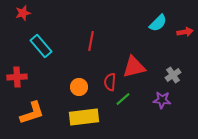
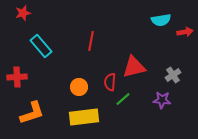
cyan semicircle: moved 3 px right, 3 px up; rotated 36 degrees clockwise
